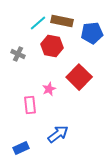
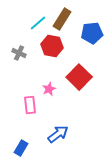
brown rectangle: moved 2 px up; rotated 70 degrees counterclockwise
gray cross: moved 1 px right, 1 px up
blue rectangle: rotated 35 degrees counterclockwise
